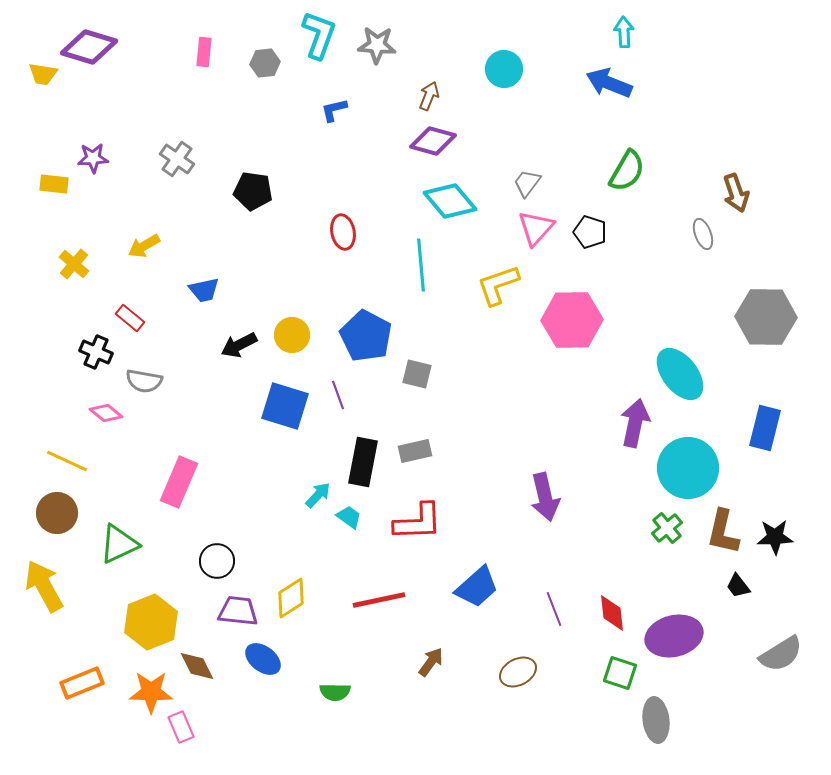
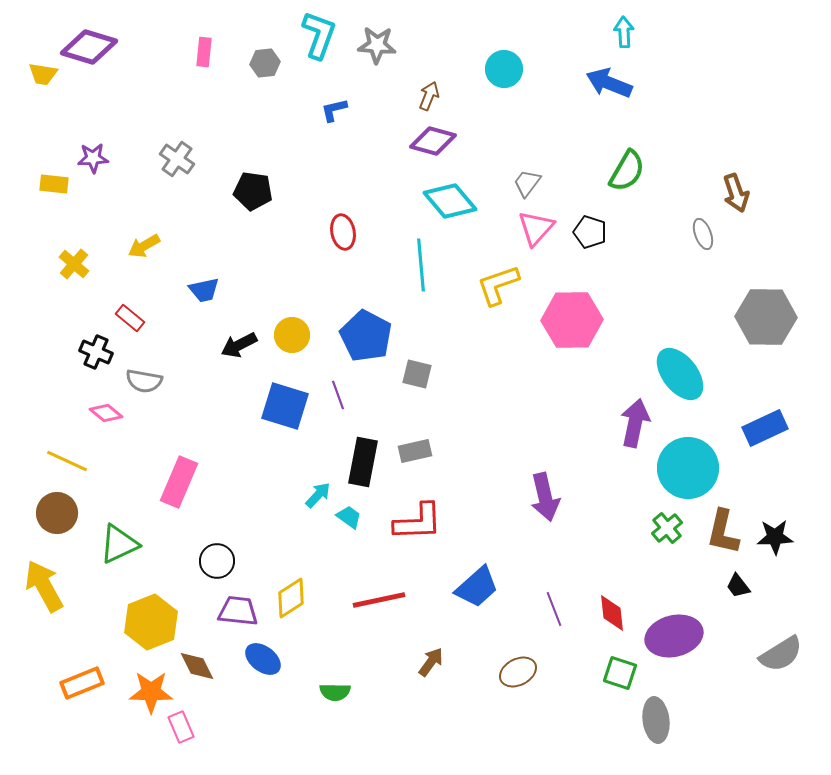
blue rectangle at (765, 428): rotated 51 degrees clockwise
